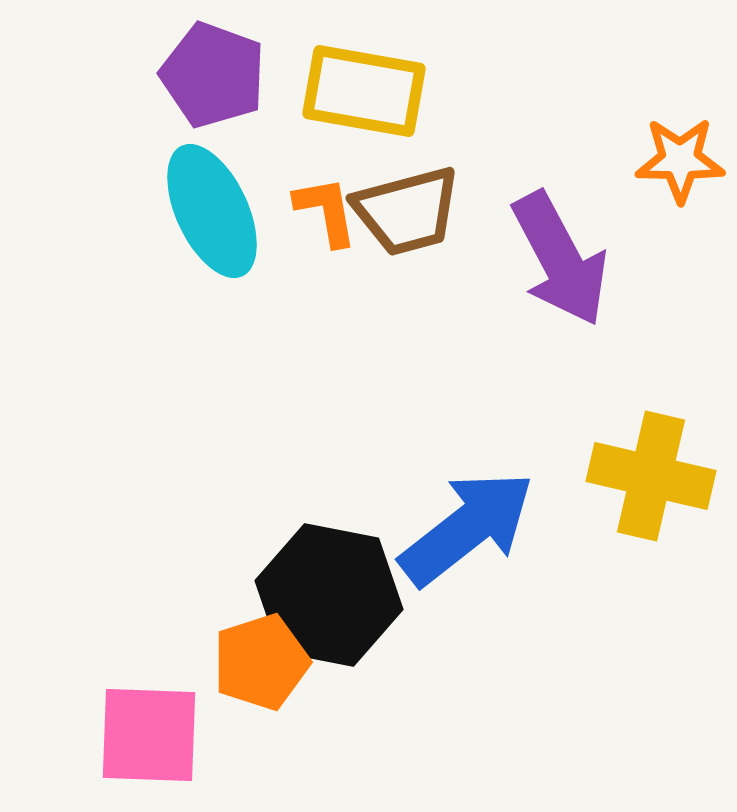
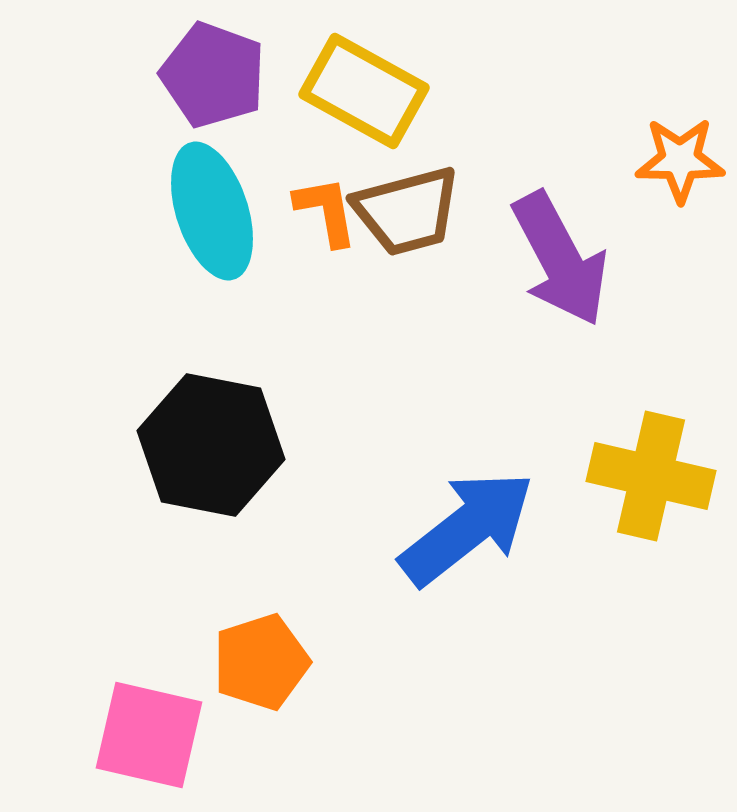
yellow rectangle: rotated 19 degrees clockwise
cyan ellipse: rotated 7 degrees clockwise
black hexagon: moved 118 px left, 150 px up
pink square: rotated 11 degrees clockwise
